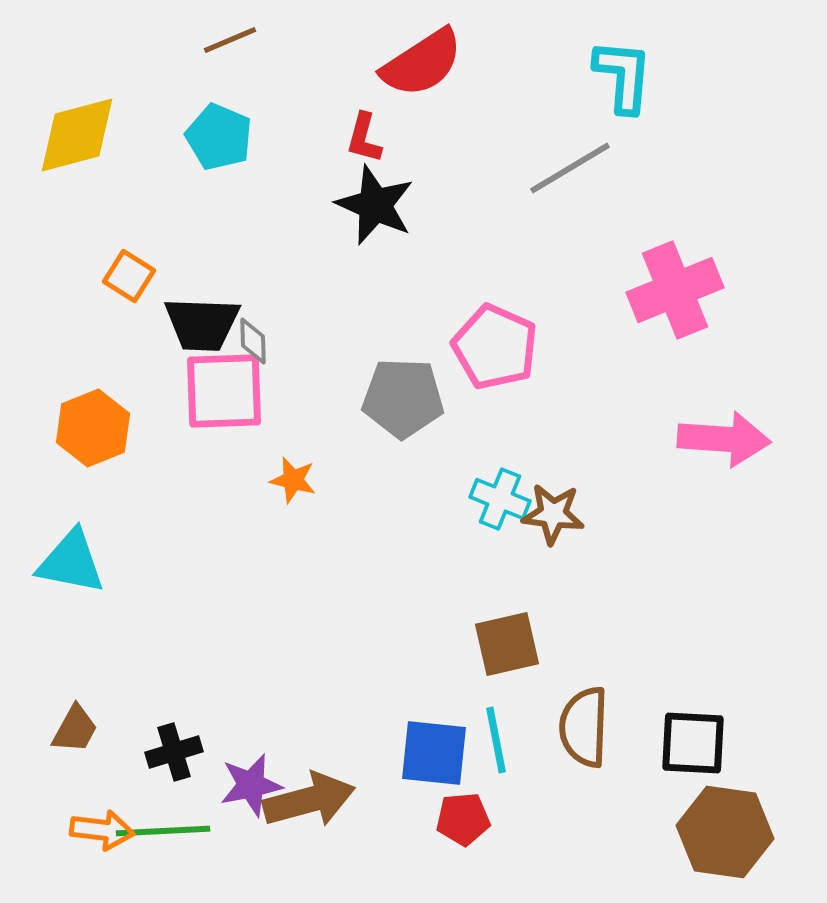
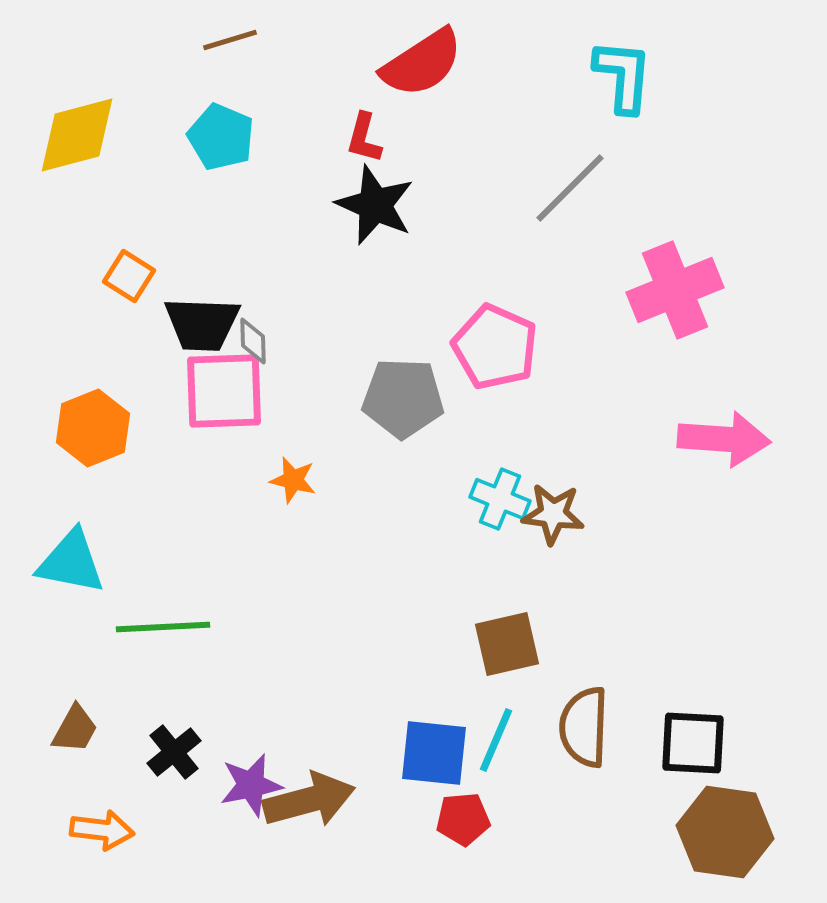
brown line: rotated 6 degrees clockwise
cyan pentagon: moved 2 px right
gray line: moved 20 px down; rotated 14 degrees counterclockwise
cyan line: rotated 34 degrees clockwise
black cross: rotated 22 degrees counterclockwise
green line: moved 204 px up
